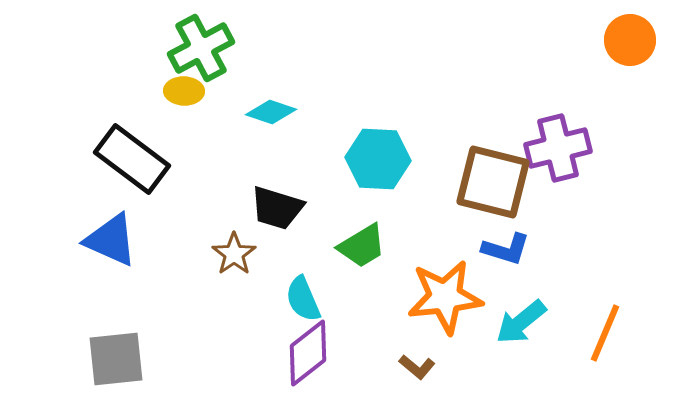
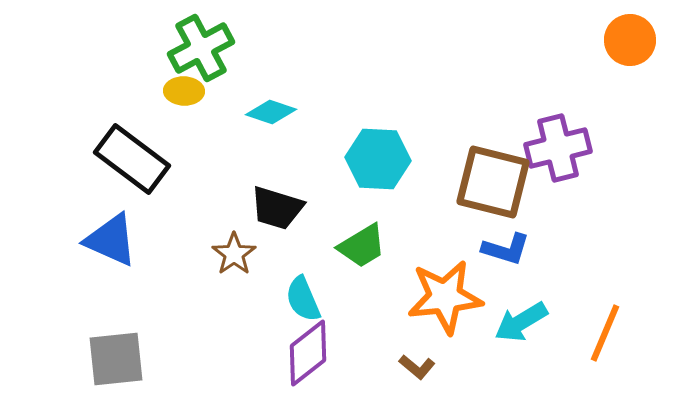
cyan arrow: rotated 8 degrees clockwise
